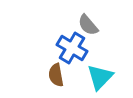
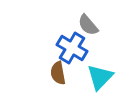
brown semicircle: moved 2 px right, 2 px up
